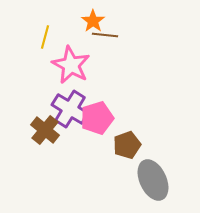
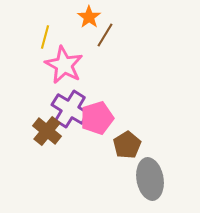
orange star: moved 4 px left, 4 px up
brown line: rotated 65 degrees counterclockwise
pink star: moved 7 px left
brown cross: moved 2 px right, 1 px down
brown pentagon: rotated 12 degrees counterclockwise
gray ellipse: moved 3 px left, 1 px up; rotated 15 degrees clockwise
